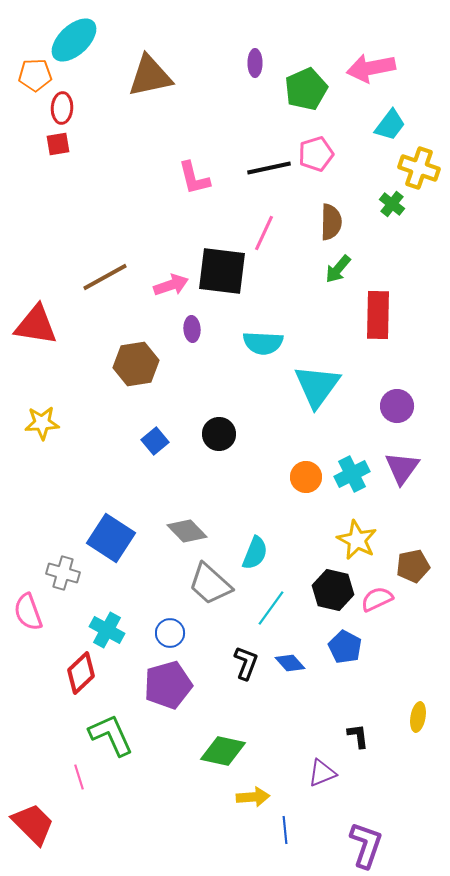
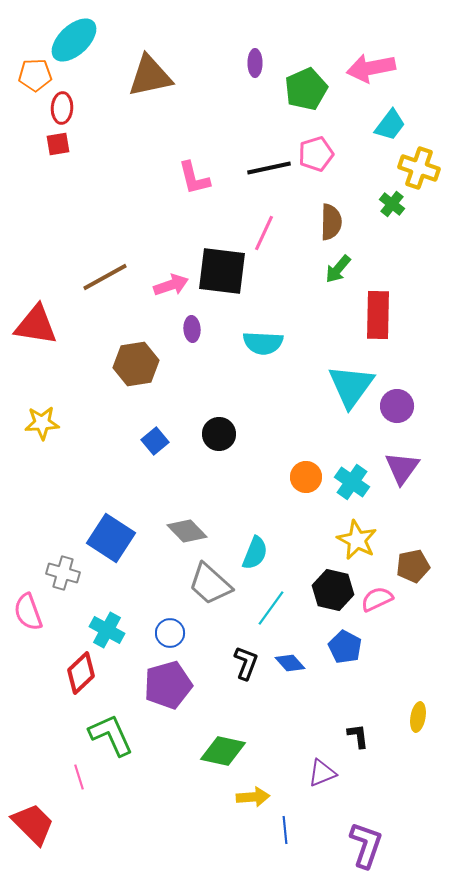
cyan triangle at (317, 386): moved 34 px right
cyan cross at (352, 474): moved 8 px down; rotated 28 degrees counterclockwise
